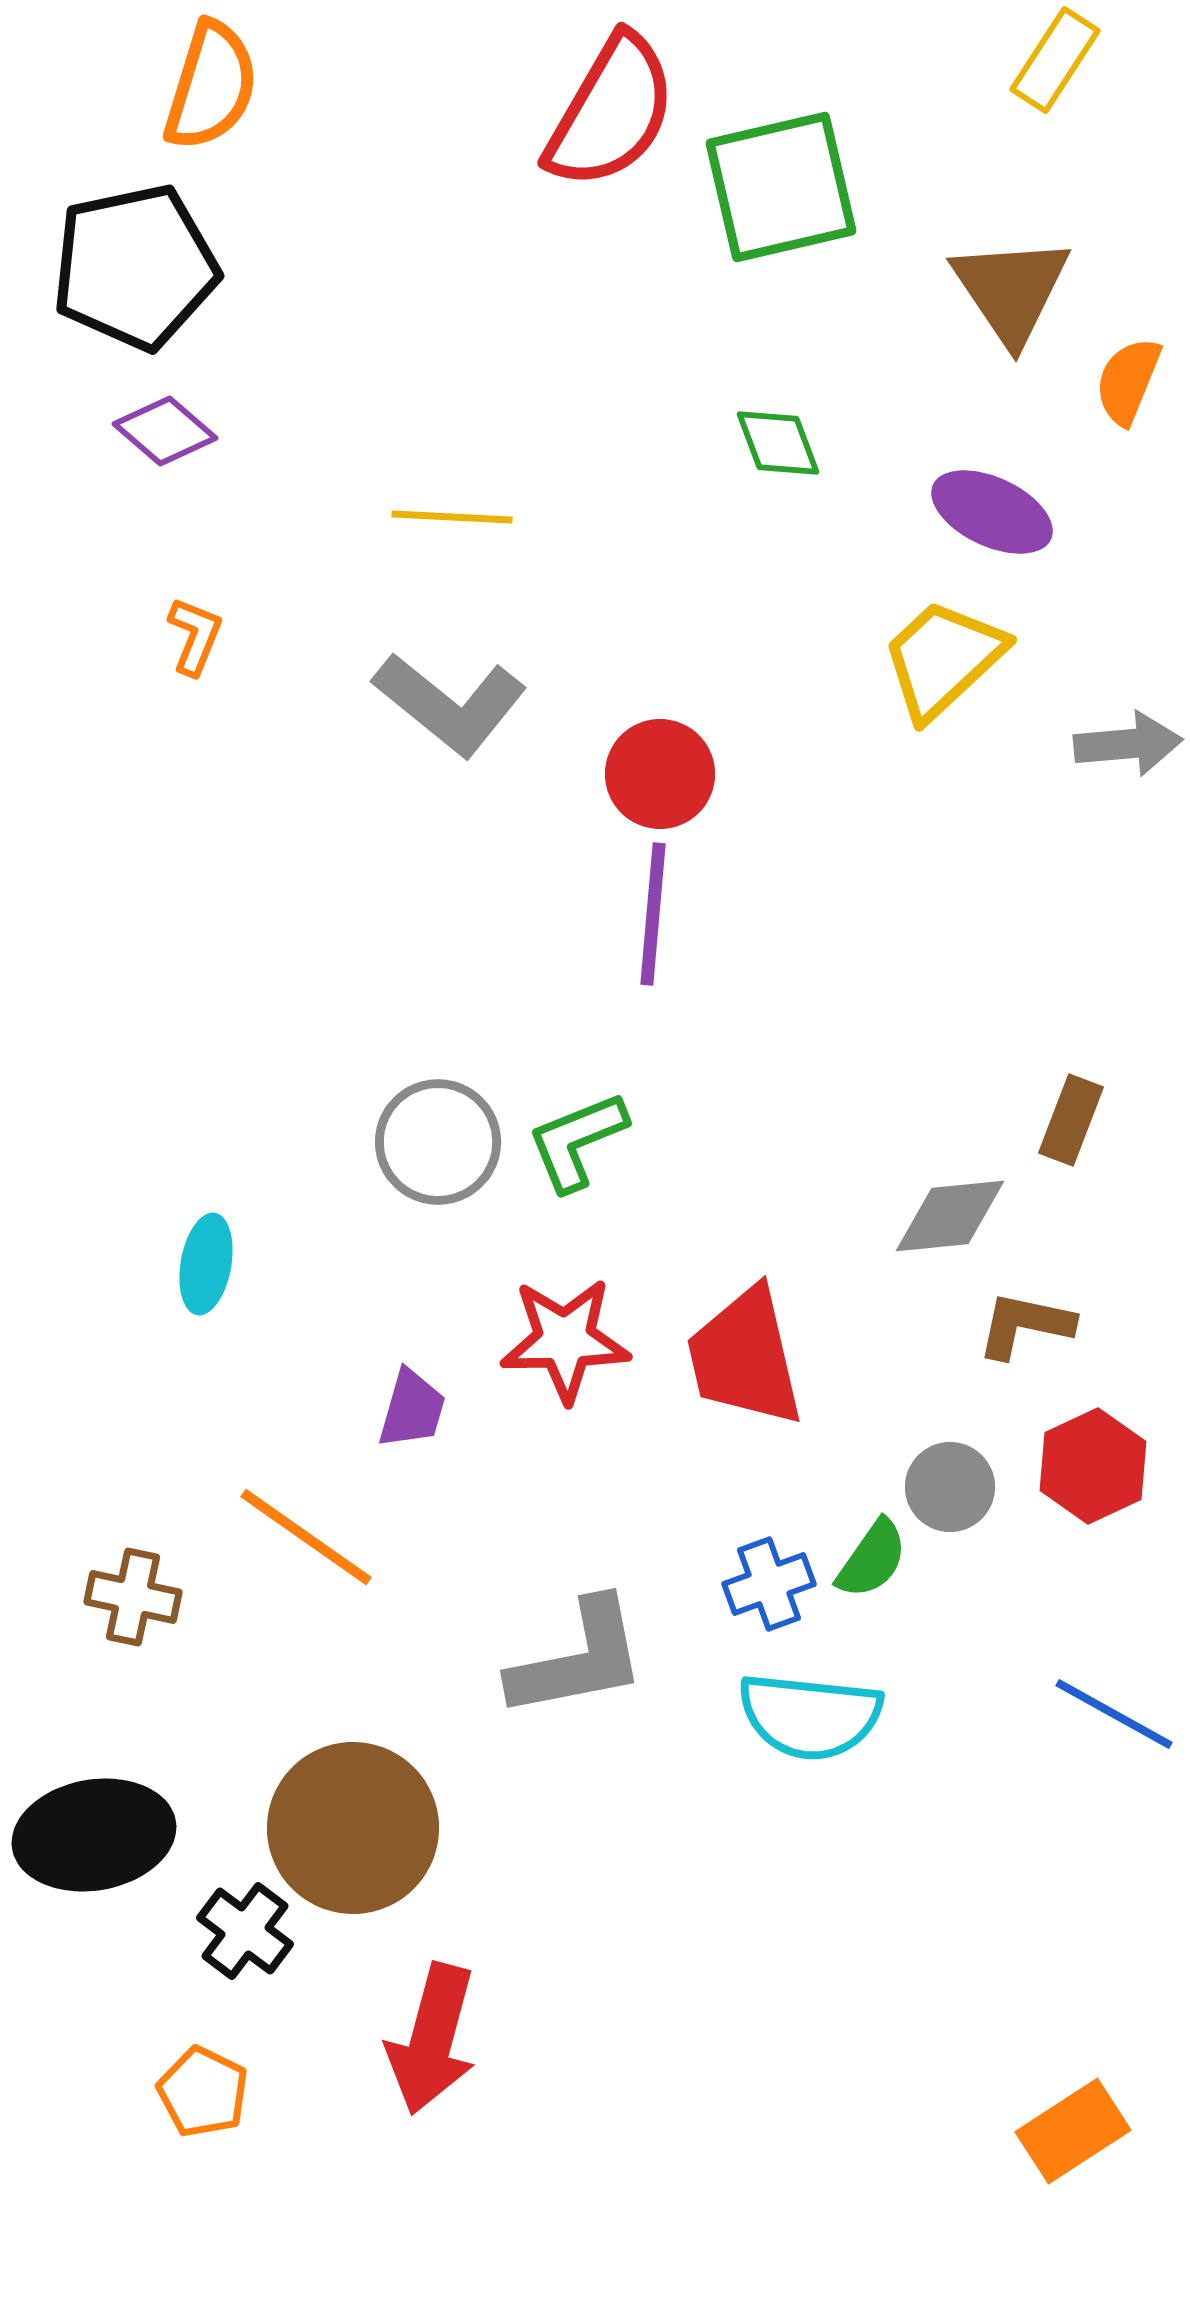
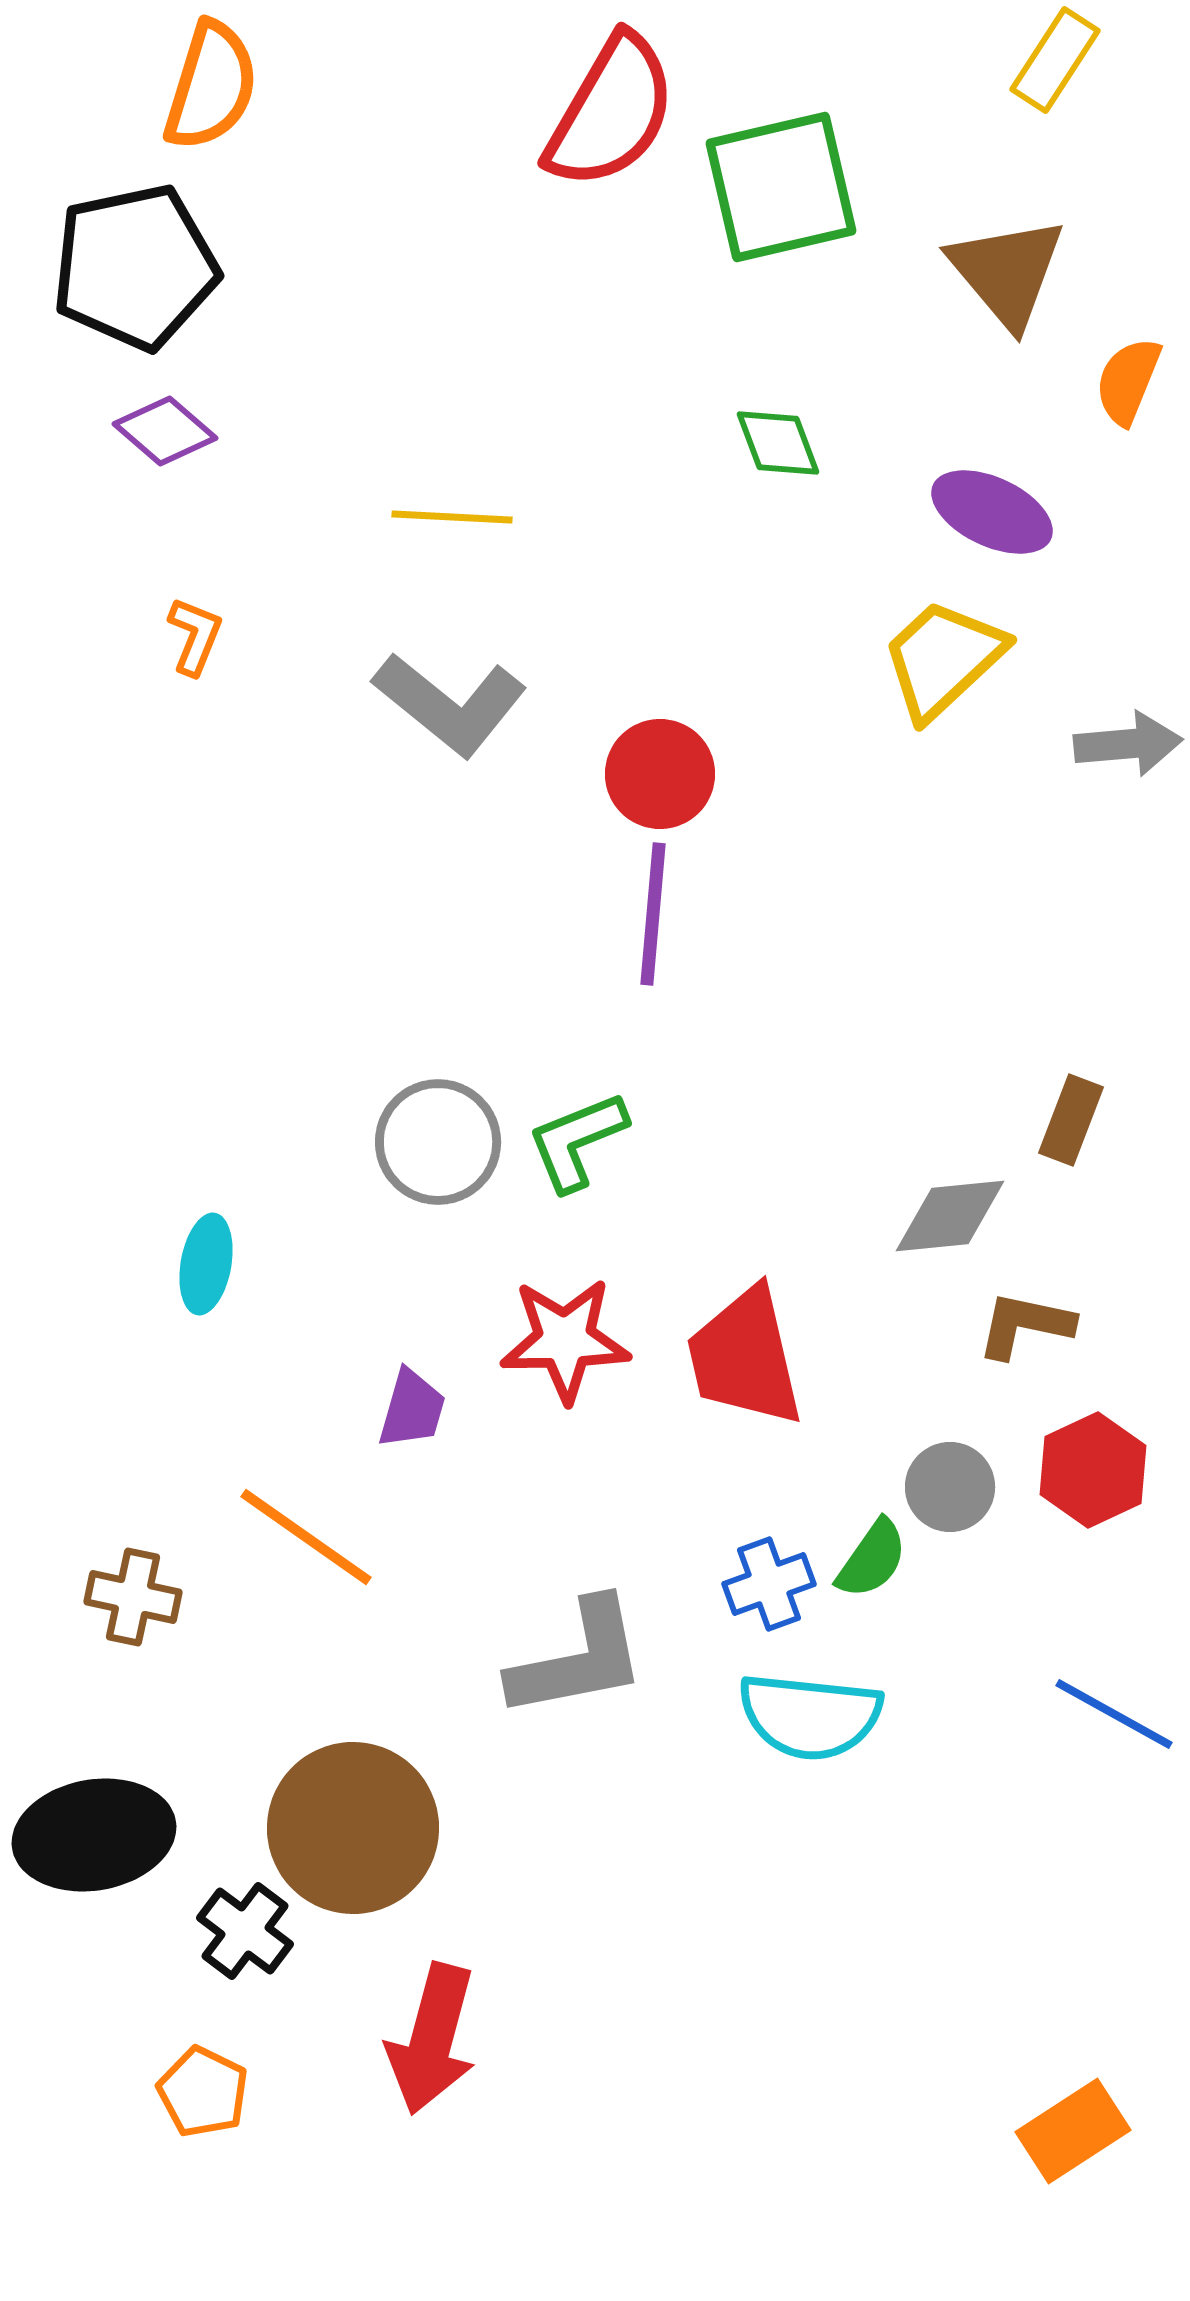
brown triangle at (1011, 290): moved 4 px left, 18 px up; rotated 6 degrees counterclockwise
red hexagon at (1093, 1466): moved 4 px down
